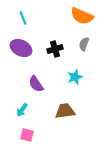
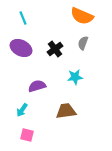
gray semicircle: moved 1 px left, 1 px up
black cross: rotated 21 degrees counterclockwise
cyan star: rotated 14 degrees clockwise
purple semicircle: moved 1 px right, 2 px down; rotated 108 degrees clockwise
brown trapezoid: moved 1 px right
